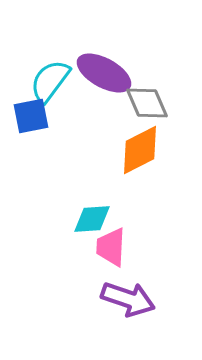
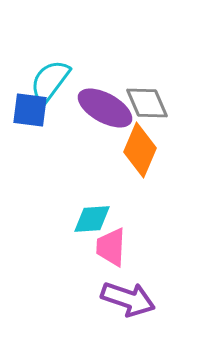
purple ellipse: moved 1 px right, 35 px down
blue square: moved 1 px left, 6 px up; rotated 18 degrees clockwise
orange diamond: rotated 40 degrees counterclockwise
